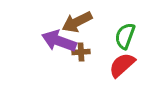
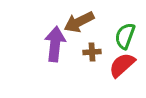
brown arrow: moved 2 px right
purple arrow: moved 4 px left, 3 px down; rotated 76 degrees clockwise
brown cross: moved 11 px right
